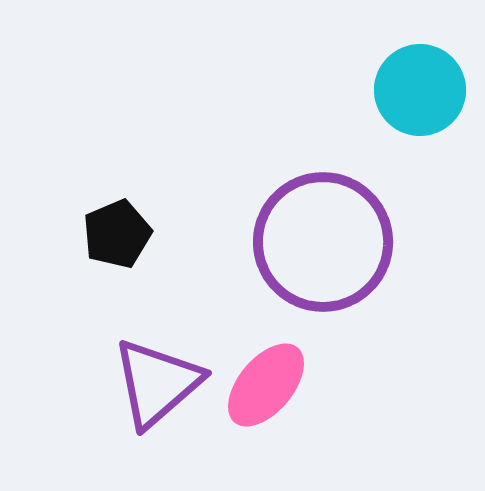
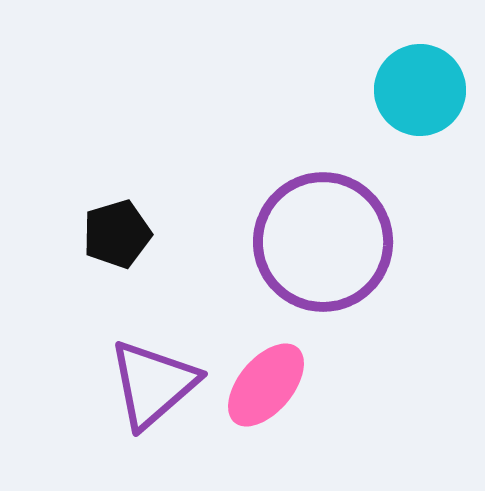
black pentagon: rotated 6 degrees clockwise
purple triangle: moved 4 px left, 1 px down
